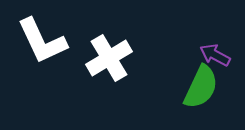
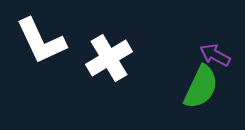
white L-shape: moved 1 px left
